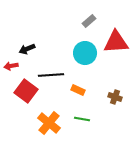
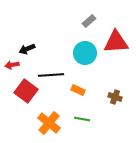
red arrow: moved 1 px right, 1 px up
